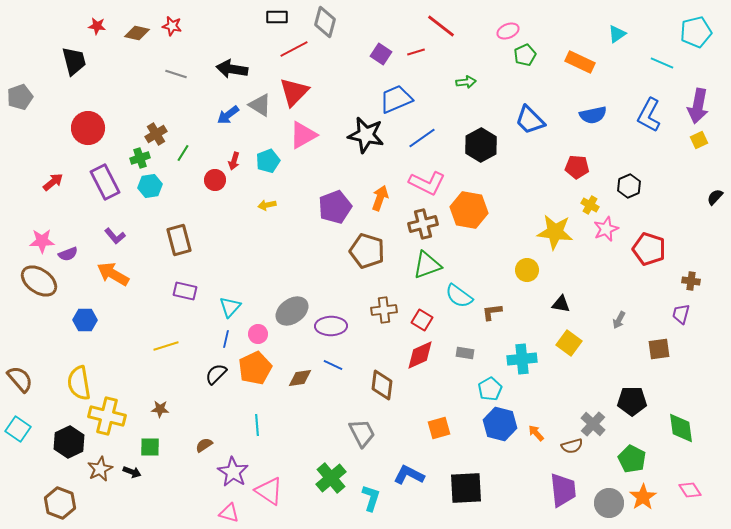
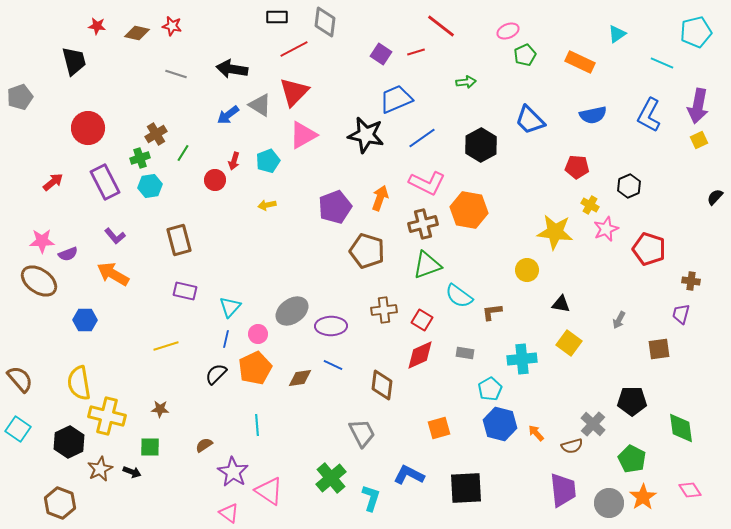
gray diamond at (325, 22): rotated 8 degrees counterclockwise
pink triangle at (229, 513): rotated 20 degrees clockwise
